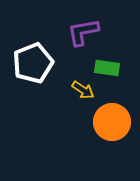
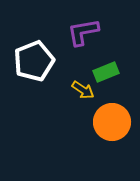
white pentagon: moved 1 px right, 2 px up
green rectangle: moved 1 px left, 4 px down; rotated 30 degrees counterclockwise
